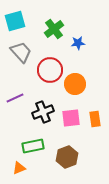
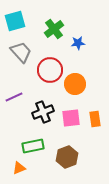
purple line: moved 1 px left, 1 px up
